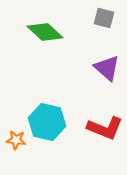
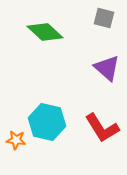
red L-shape: moved 3 px left; rotated 36 degrees clockwise
